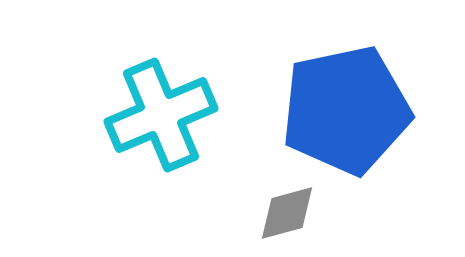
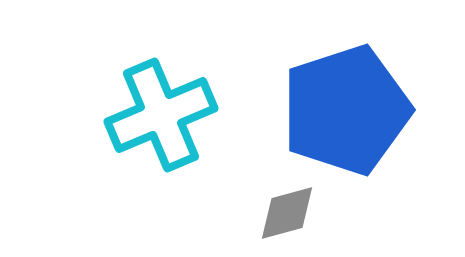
blue pentagon: rotated 6 degrees counterclockwise
